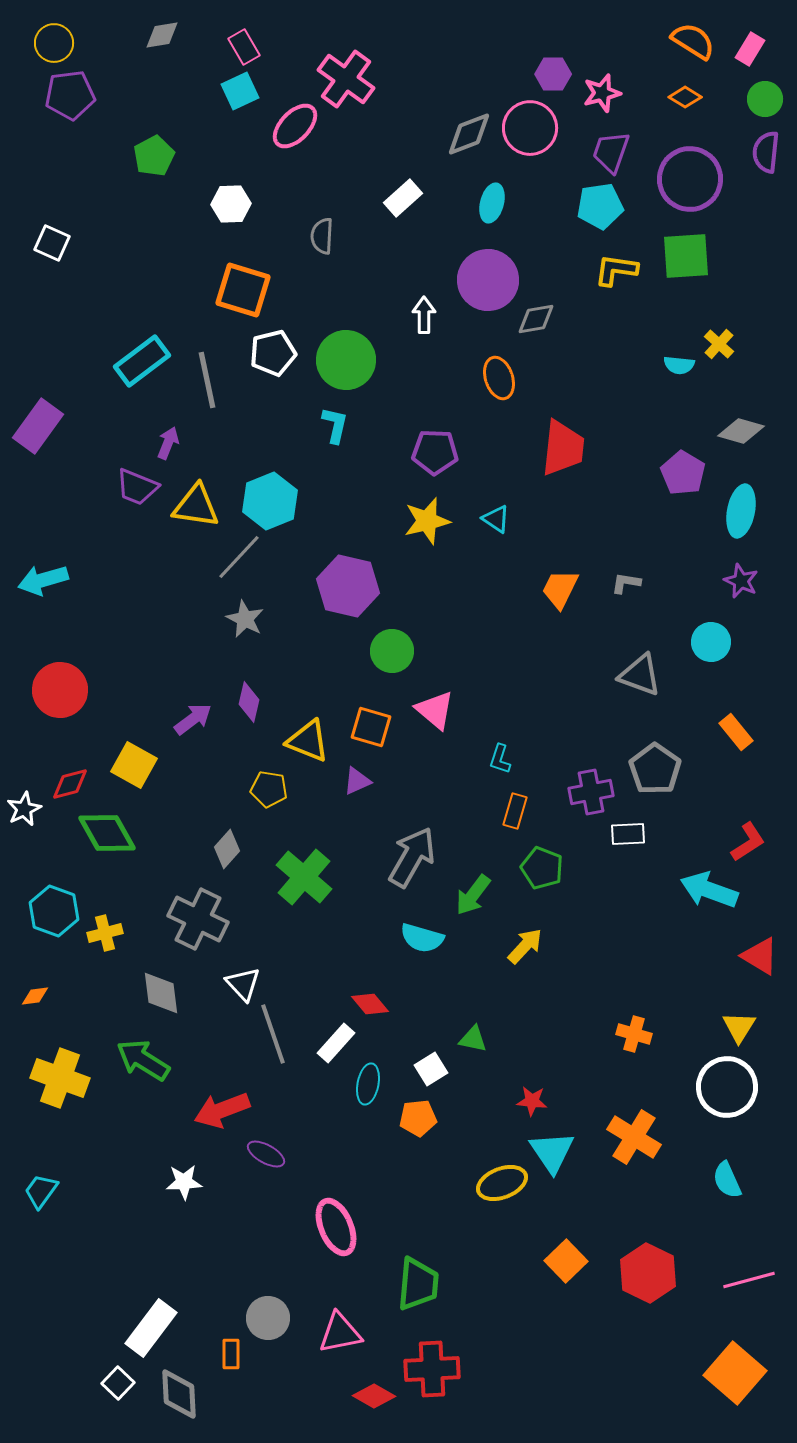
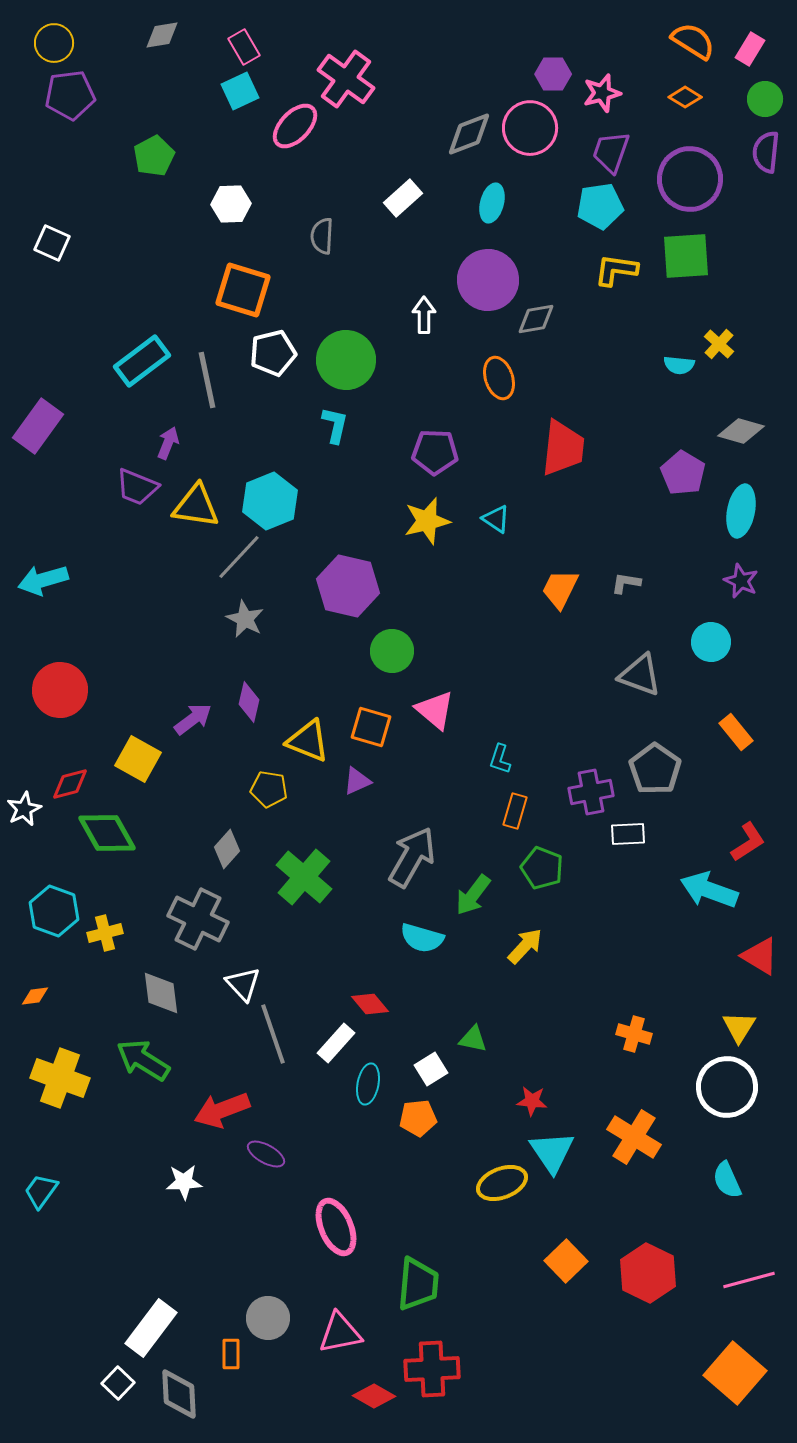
yellow square at (134, 765): moved 4 px right, 6 px up
